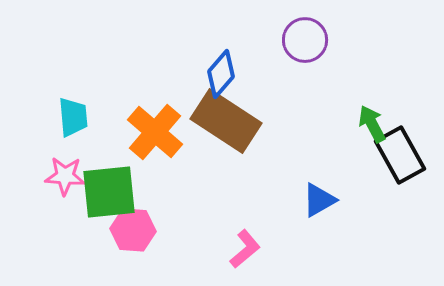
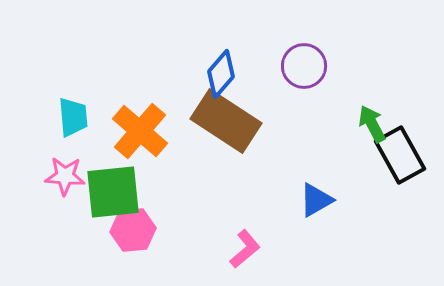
purple circle: moved 1 px left, 26 px down
orange cross: moved 15 px left, 1 px up
green square: moved 4 px right
blue triangle: moved 3 px left
pink hexagon: rotated 9 degrees counterclockwise
